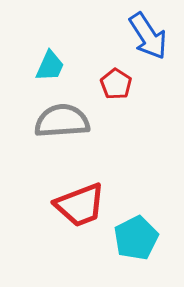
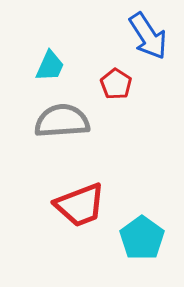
cyan pentagon: moved 6 px right; rotated 9 degrees counterclockwise
